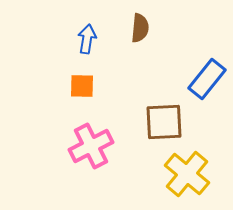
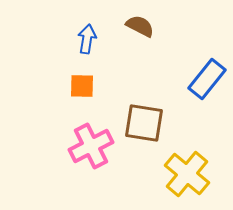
brown semicircle: moved 2 px up; rotated 68 degrees counterclockwise
brown square: moved 20 px left, 1 px down; rotated 12 degrees clockwise
